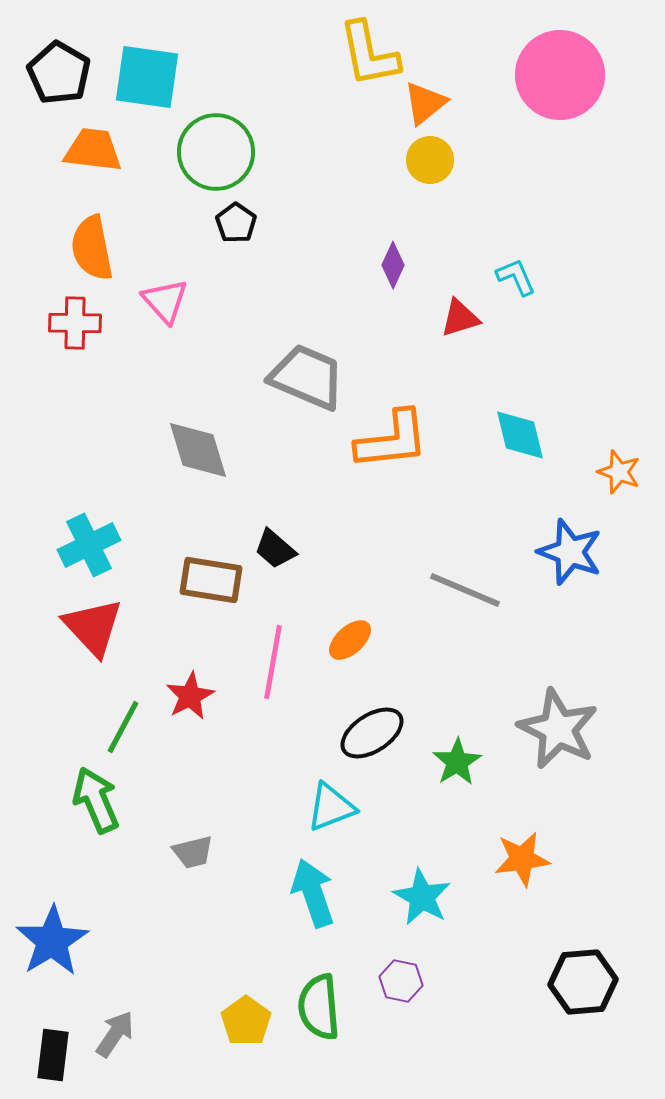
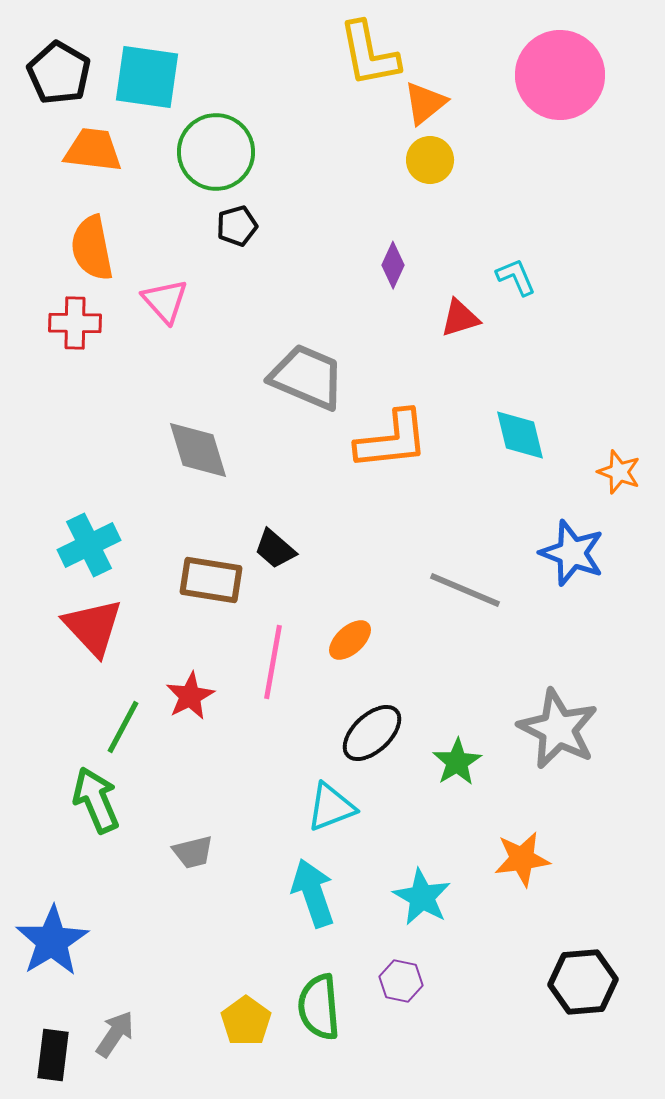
black pentagon at (236, 223): moved 1 px right, 3 px down; rotated 21 degrees clockwise
blue star at (570, 552): moved 2 px right, 1 px down
black ellipse at (372, 733): rotated 10 degrees counterclockwise
